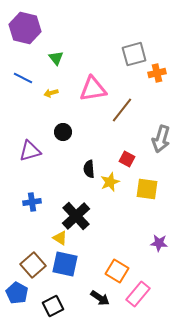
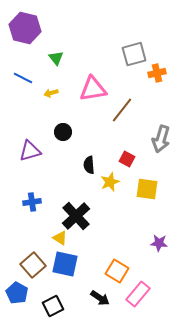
black semicircle: moved 4 px up
